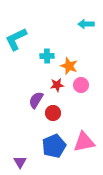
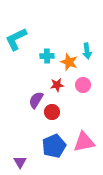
cyan arrow: moved 1 px right, 27 px down; rotated 98 degrees counterclockwise
orange star: moved 4 px up
pink circle: moved 2 px right
red circle: moved 1 px left, 1 px up
